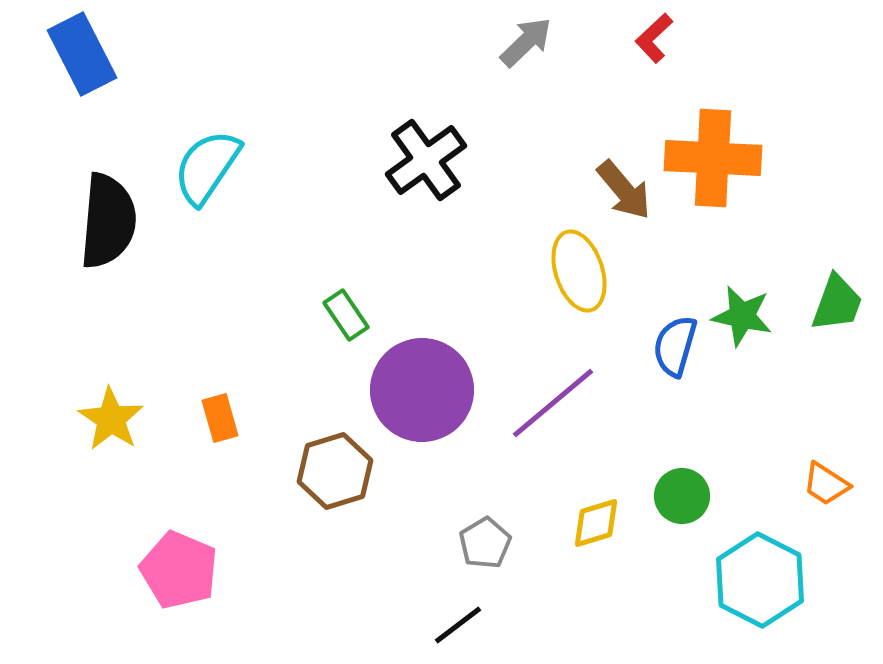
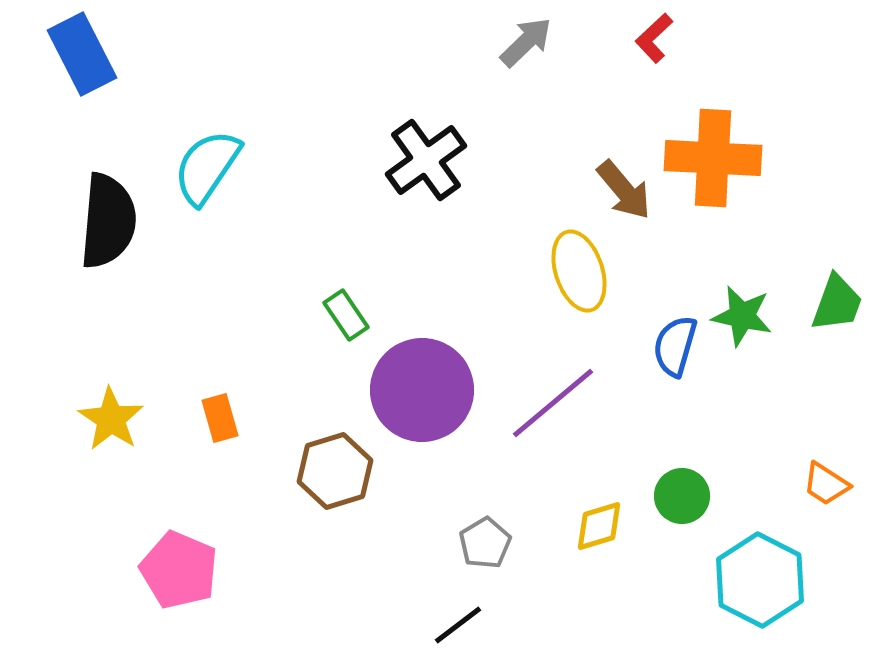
yellow diamond: moved 3 px right, 3 px down
